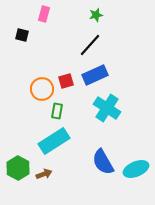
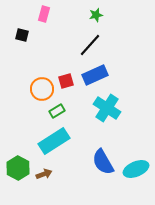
green rectangle: rotated 49 degrees clockwise
